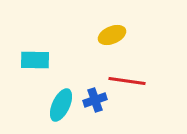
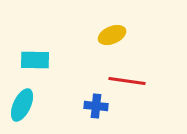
blue cross: moved 1 px right, 6 px down; rotated 25 degrees clockwise
cyan ellipse: moved 39 px left
